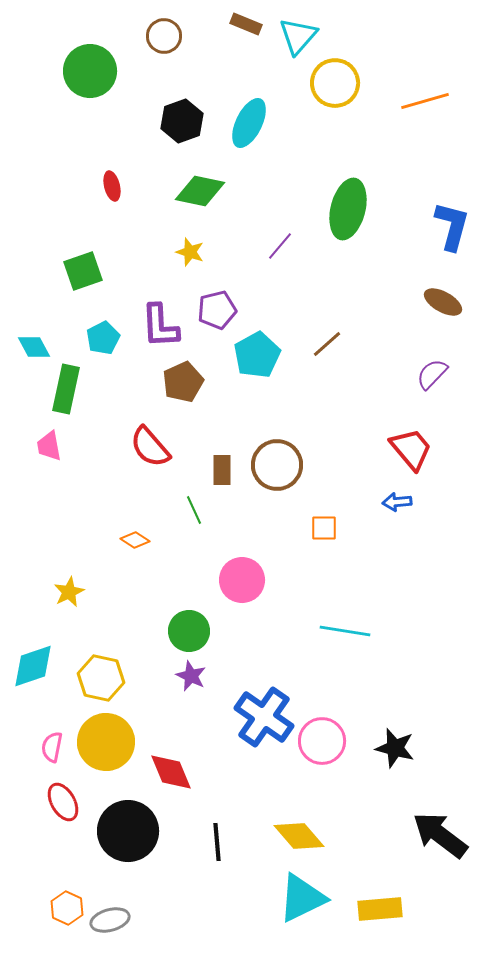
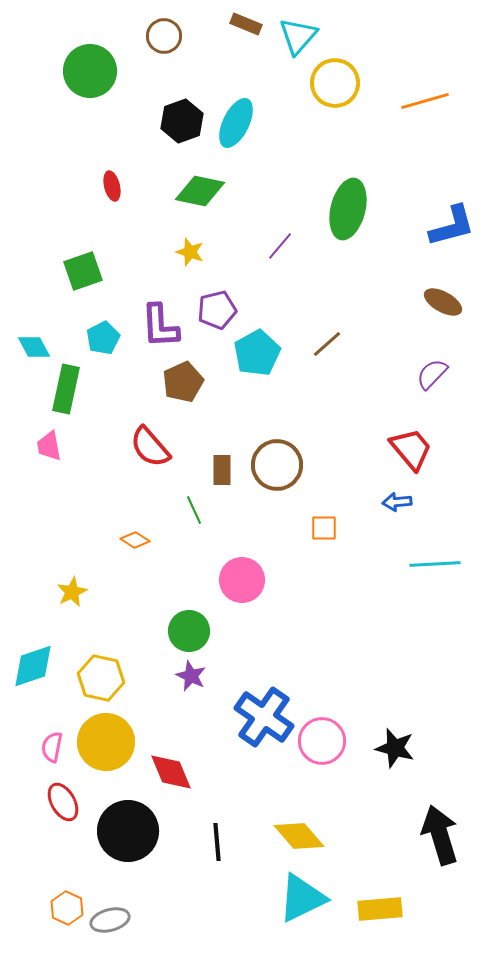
cyan ellipse at (249, 123): moved 13 px left
blue L-shape at (452, 226): rotated 60 degrees clockwise
cyan pentagon at (257, 355): moved 2 px up
yellow star at (69, 592): moved 3 px right
cyan line at (345, 631): moved 90 px right, 67 px up; rotated 12 degrees counterclockwise
black arrow at (440, 835): rotated 36 degrees clockwise
